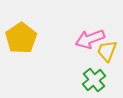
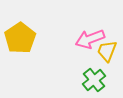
yellow pentagon: moved 1 px left
